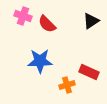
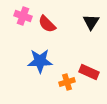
black triangle: moved 1 px down; rotated 24 degrees counterclockwise
orange cross: moved 3 px up
